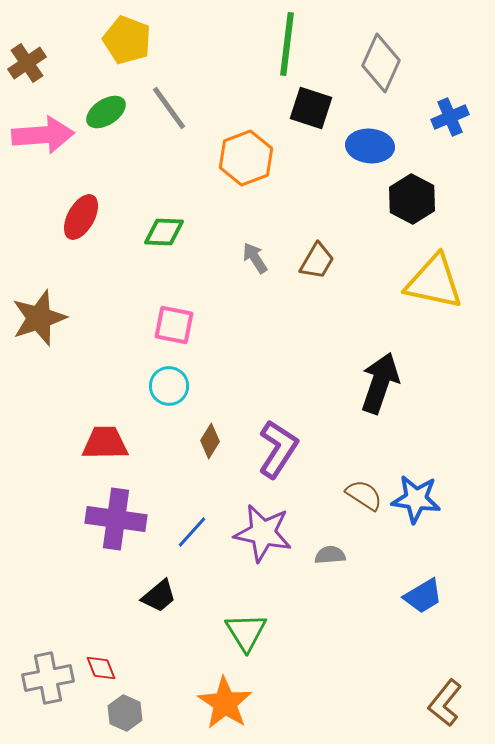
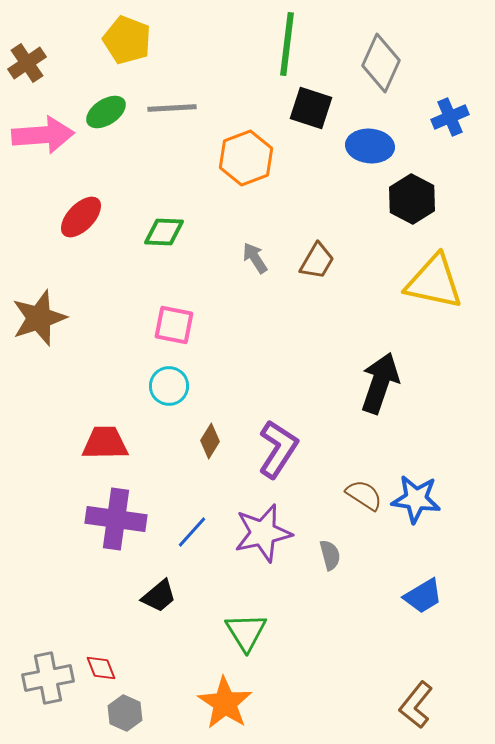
gray line: moved 3 px right; rotated 57 degrees counterclockwise
red ellipse: rotated 15 degrees clockwise
purple star: rotated 24 degrees counterclockwise
gray semicircle: rotated 80 degrees clockwise
brown L-shape: moved 29 px left, 2 px down
